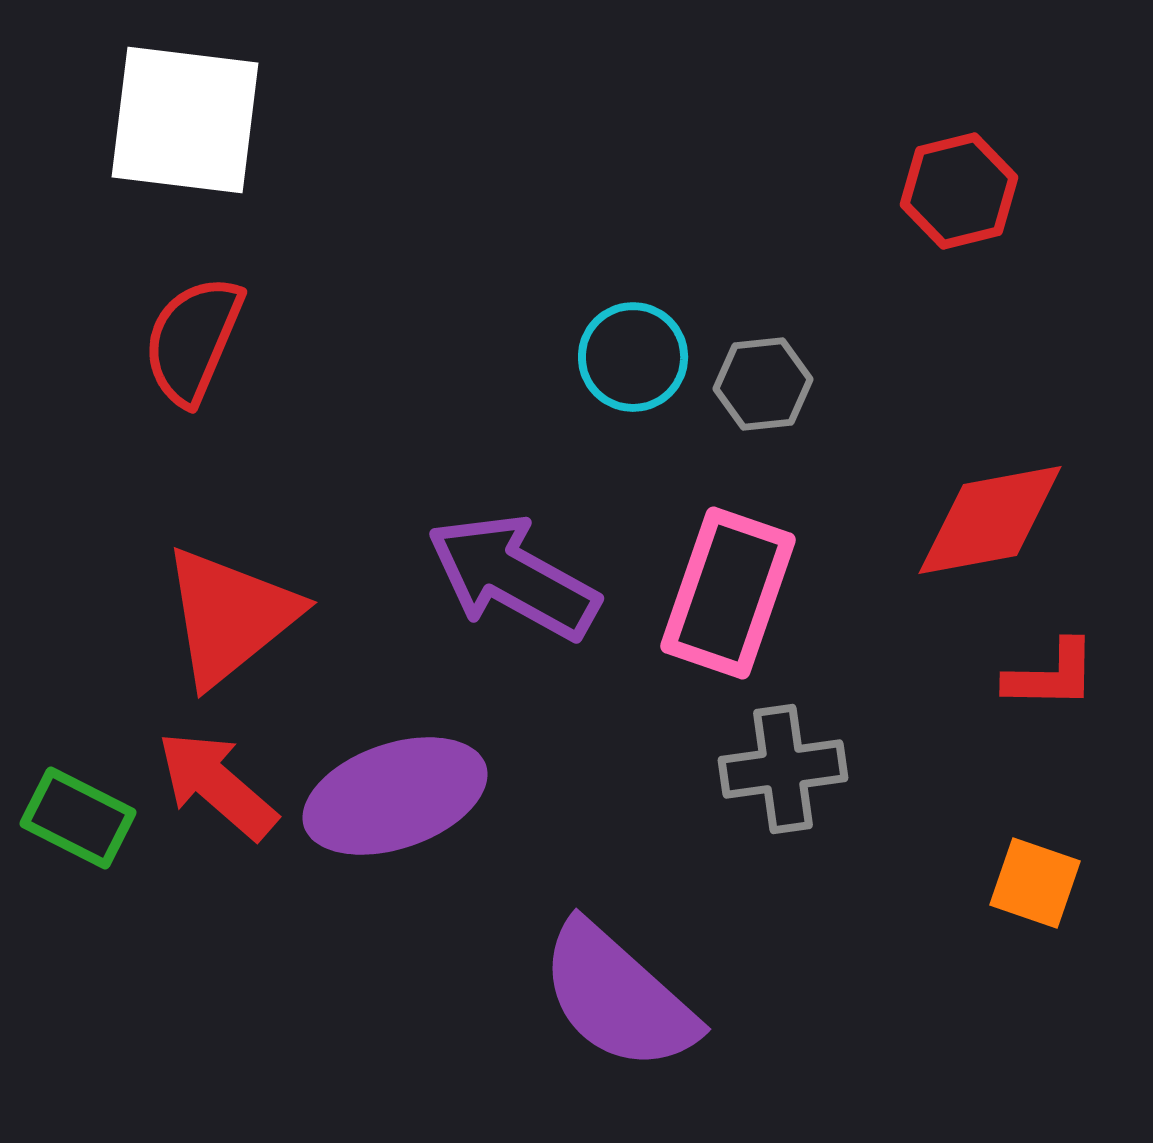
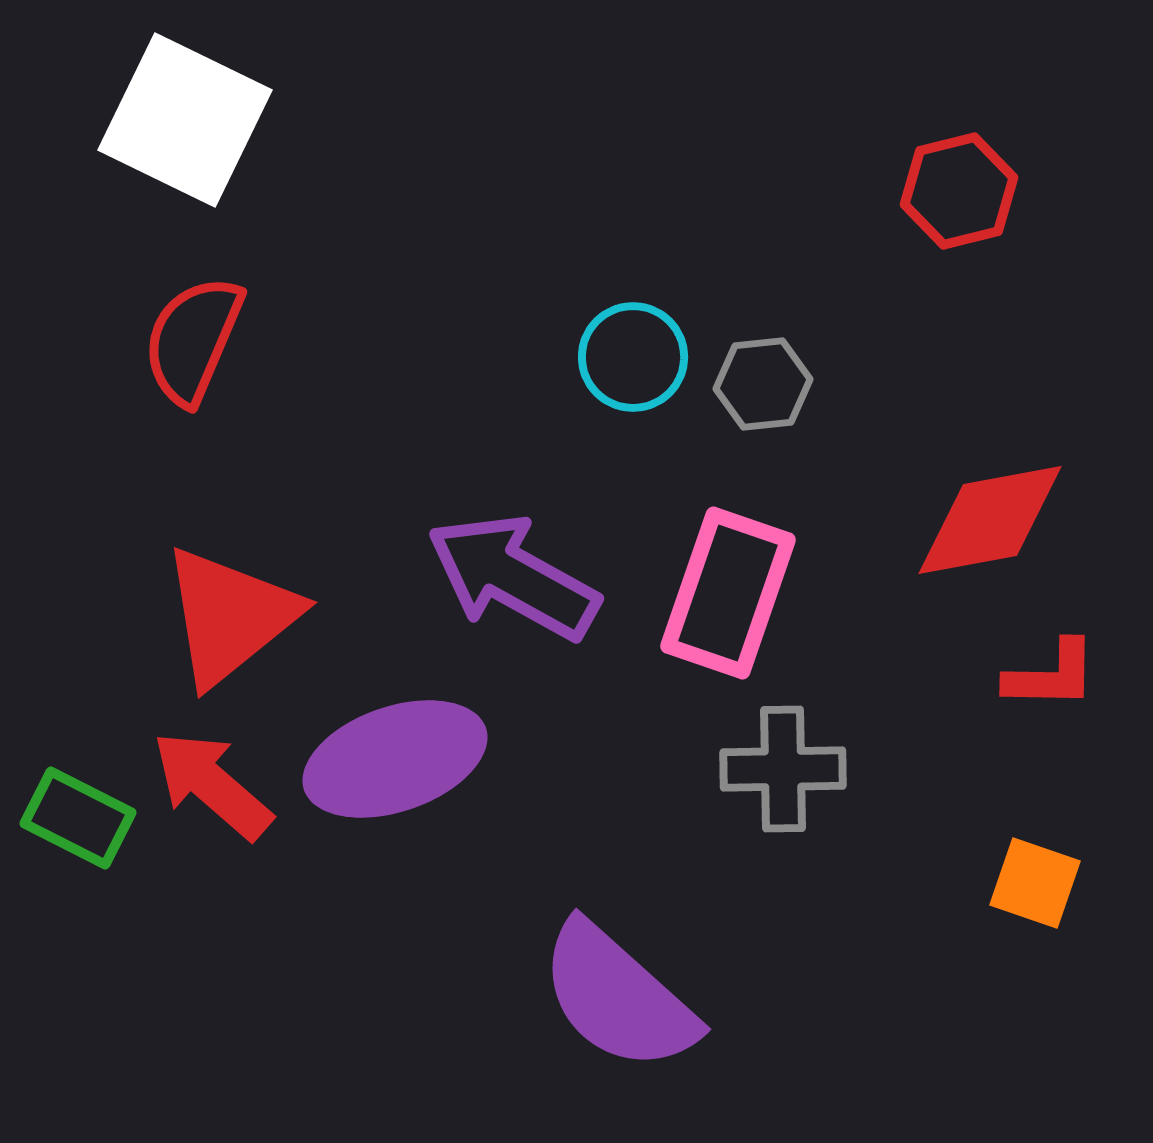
white square: rotated 19 degrees clockwise
gray cross: rotated 7 degrees clockwise
red arrow: moved 5 px left
purple ellipse: moved 37 px up
